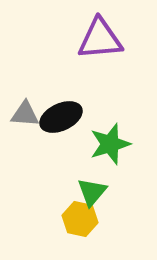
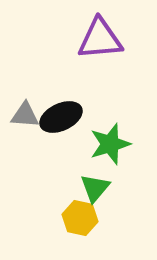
gray triangle: moved 1 px down
green triangle: moved 3 px right, 4 px up
yellow hexagon: moved 1 px up
